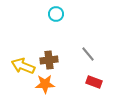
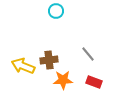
cyan circle: moved 3 px up
orange star: moved 18 px right, 4 px up
